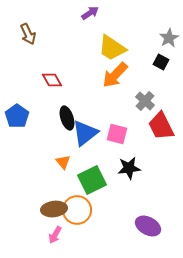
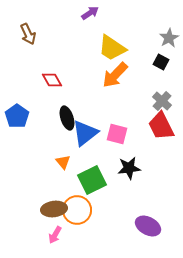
gray cross: moved 17 px right
